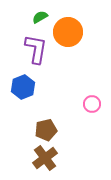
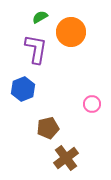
orange circle: moved 3 px right
blue hexagon: moved 2 px down
brown pentagon: moved 2 px right, 2 px up
brown cross: moved 21 px right
